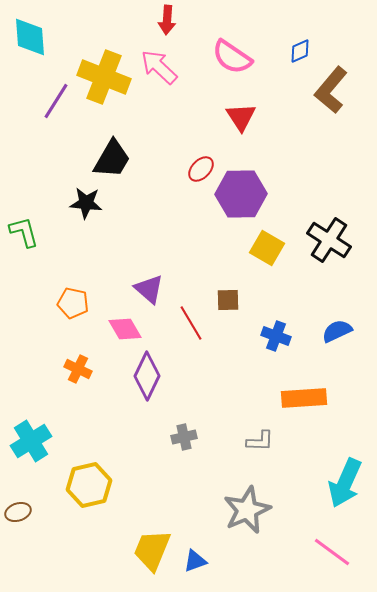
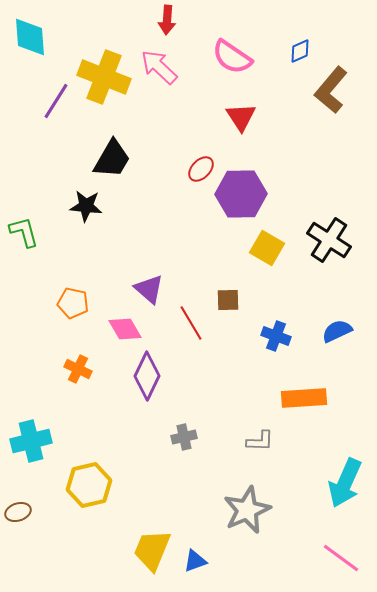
black star: moved 3 px down
cyan cross: rotated 18 degrees clockwise
pink line: moved 9 px right, 6 px down
